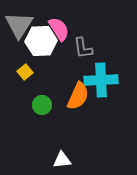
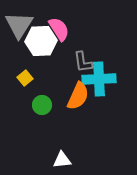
gray L-shape: moved 14 px down
yellow square: moved 6 px down
cyan cross: moved 2 px left, 1 px up
